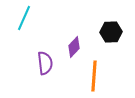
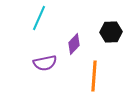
cyan line: moved 15 px right
purple diamond: moved 3 px up
purple semicircle: rotated 85 degrees clockwise
